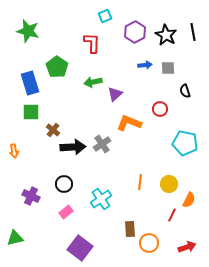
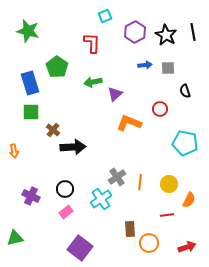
gray cross: moved 15 px right, 33 px down
black circle: moved 1 px right, 5 px down
red line: moved 5 px left; rotated 56 degrees clockwise
